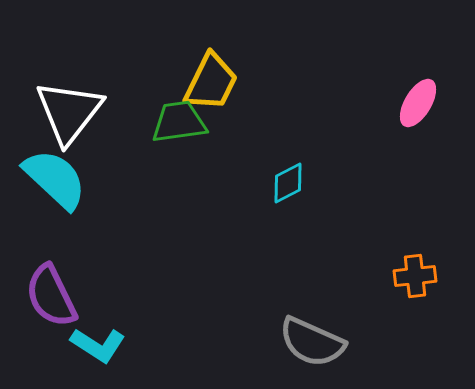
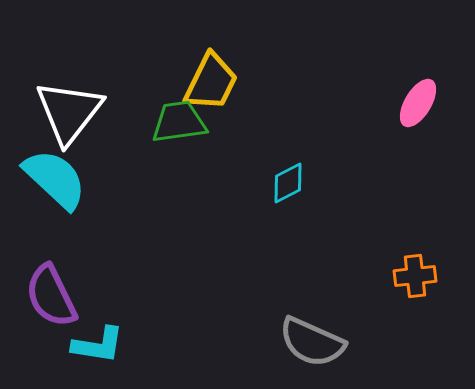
cyan L-shape: rotated 24 degrees counterclockwise
